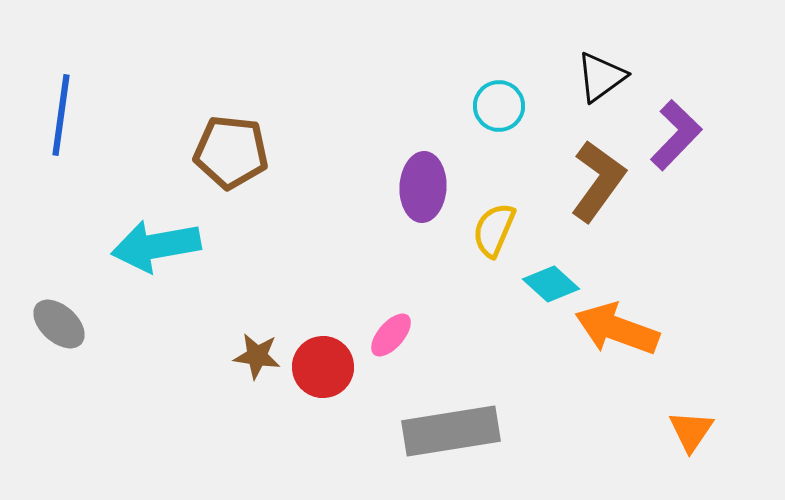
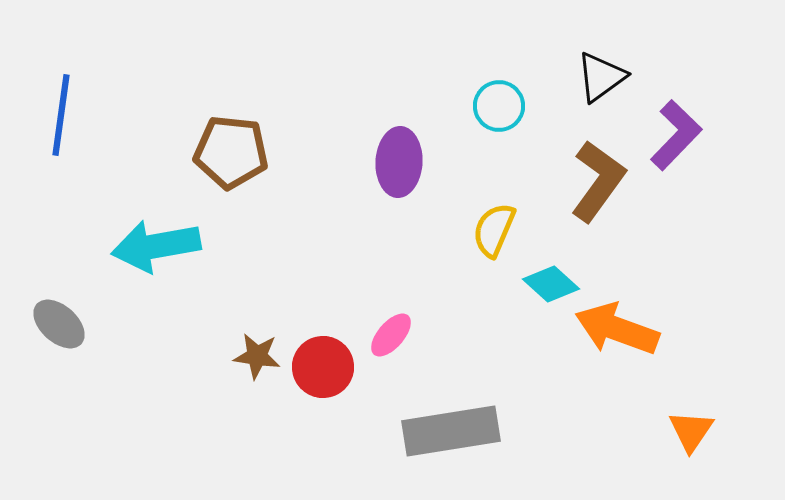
purple ellipse: moved 24 px left, 25 px up
